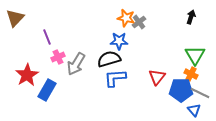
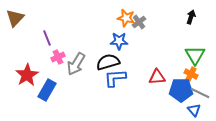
purple line: moved 1 px down
black semicircle: moved 1 px left, 3 px down
red triangle: rotated 48 degrees clockwise
